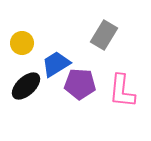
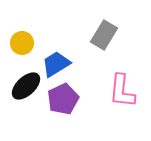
purple pentagon: moved 17 px left, 15 px down; rotated 28 degrees counterclockwise
